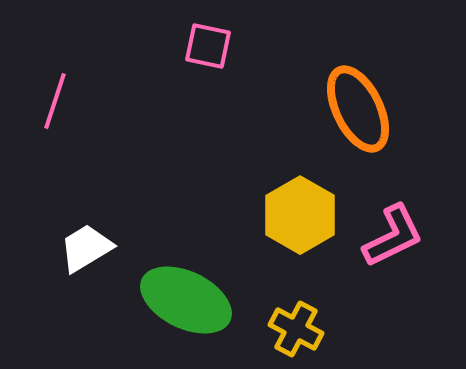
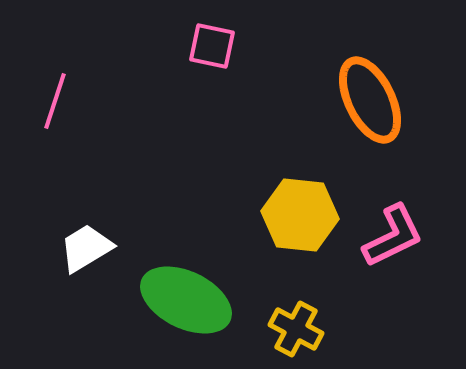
pink square: moved 4 px right
orange ellipse: moved 12 px right, 9 px up
yellow hexagon: rotated 24 degrees counterclockwise
